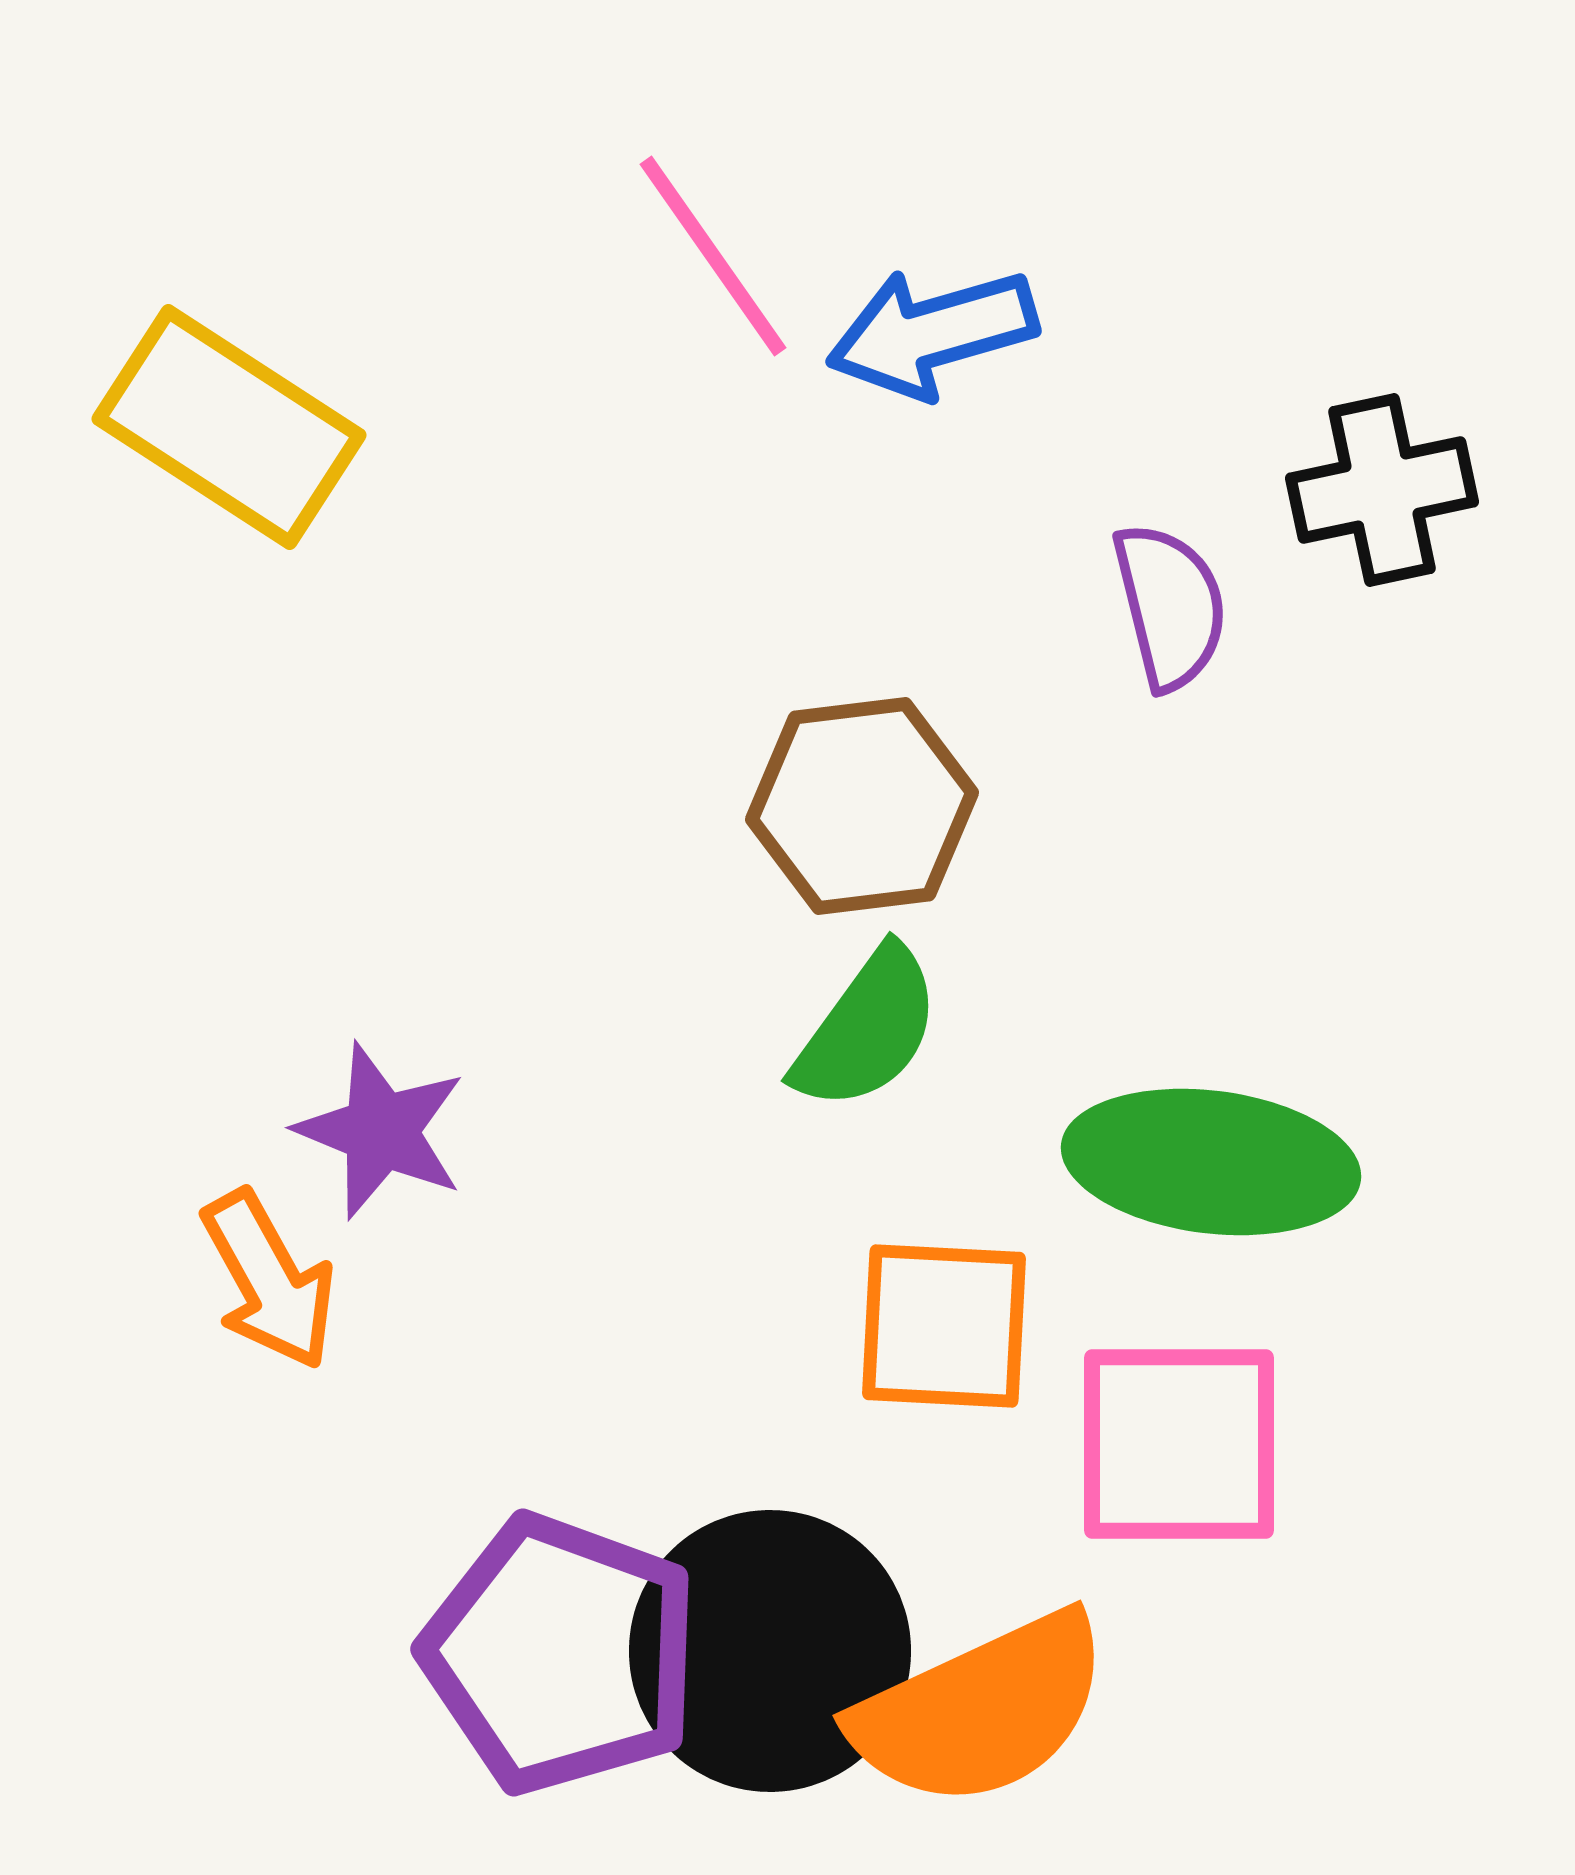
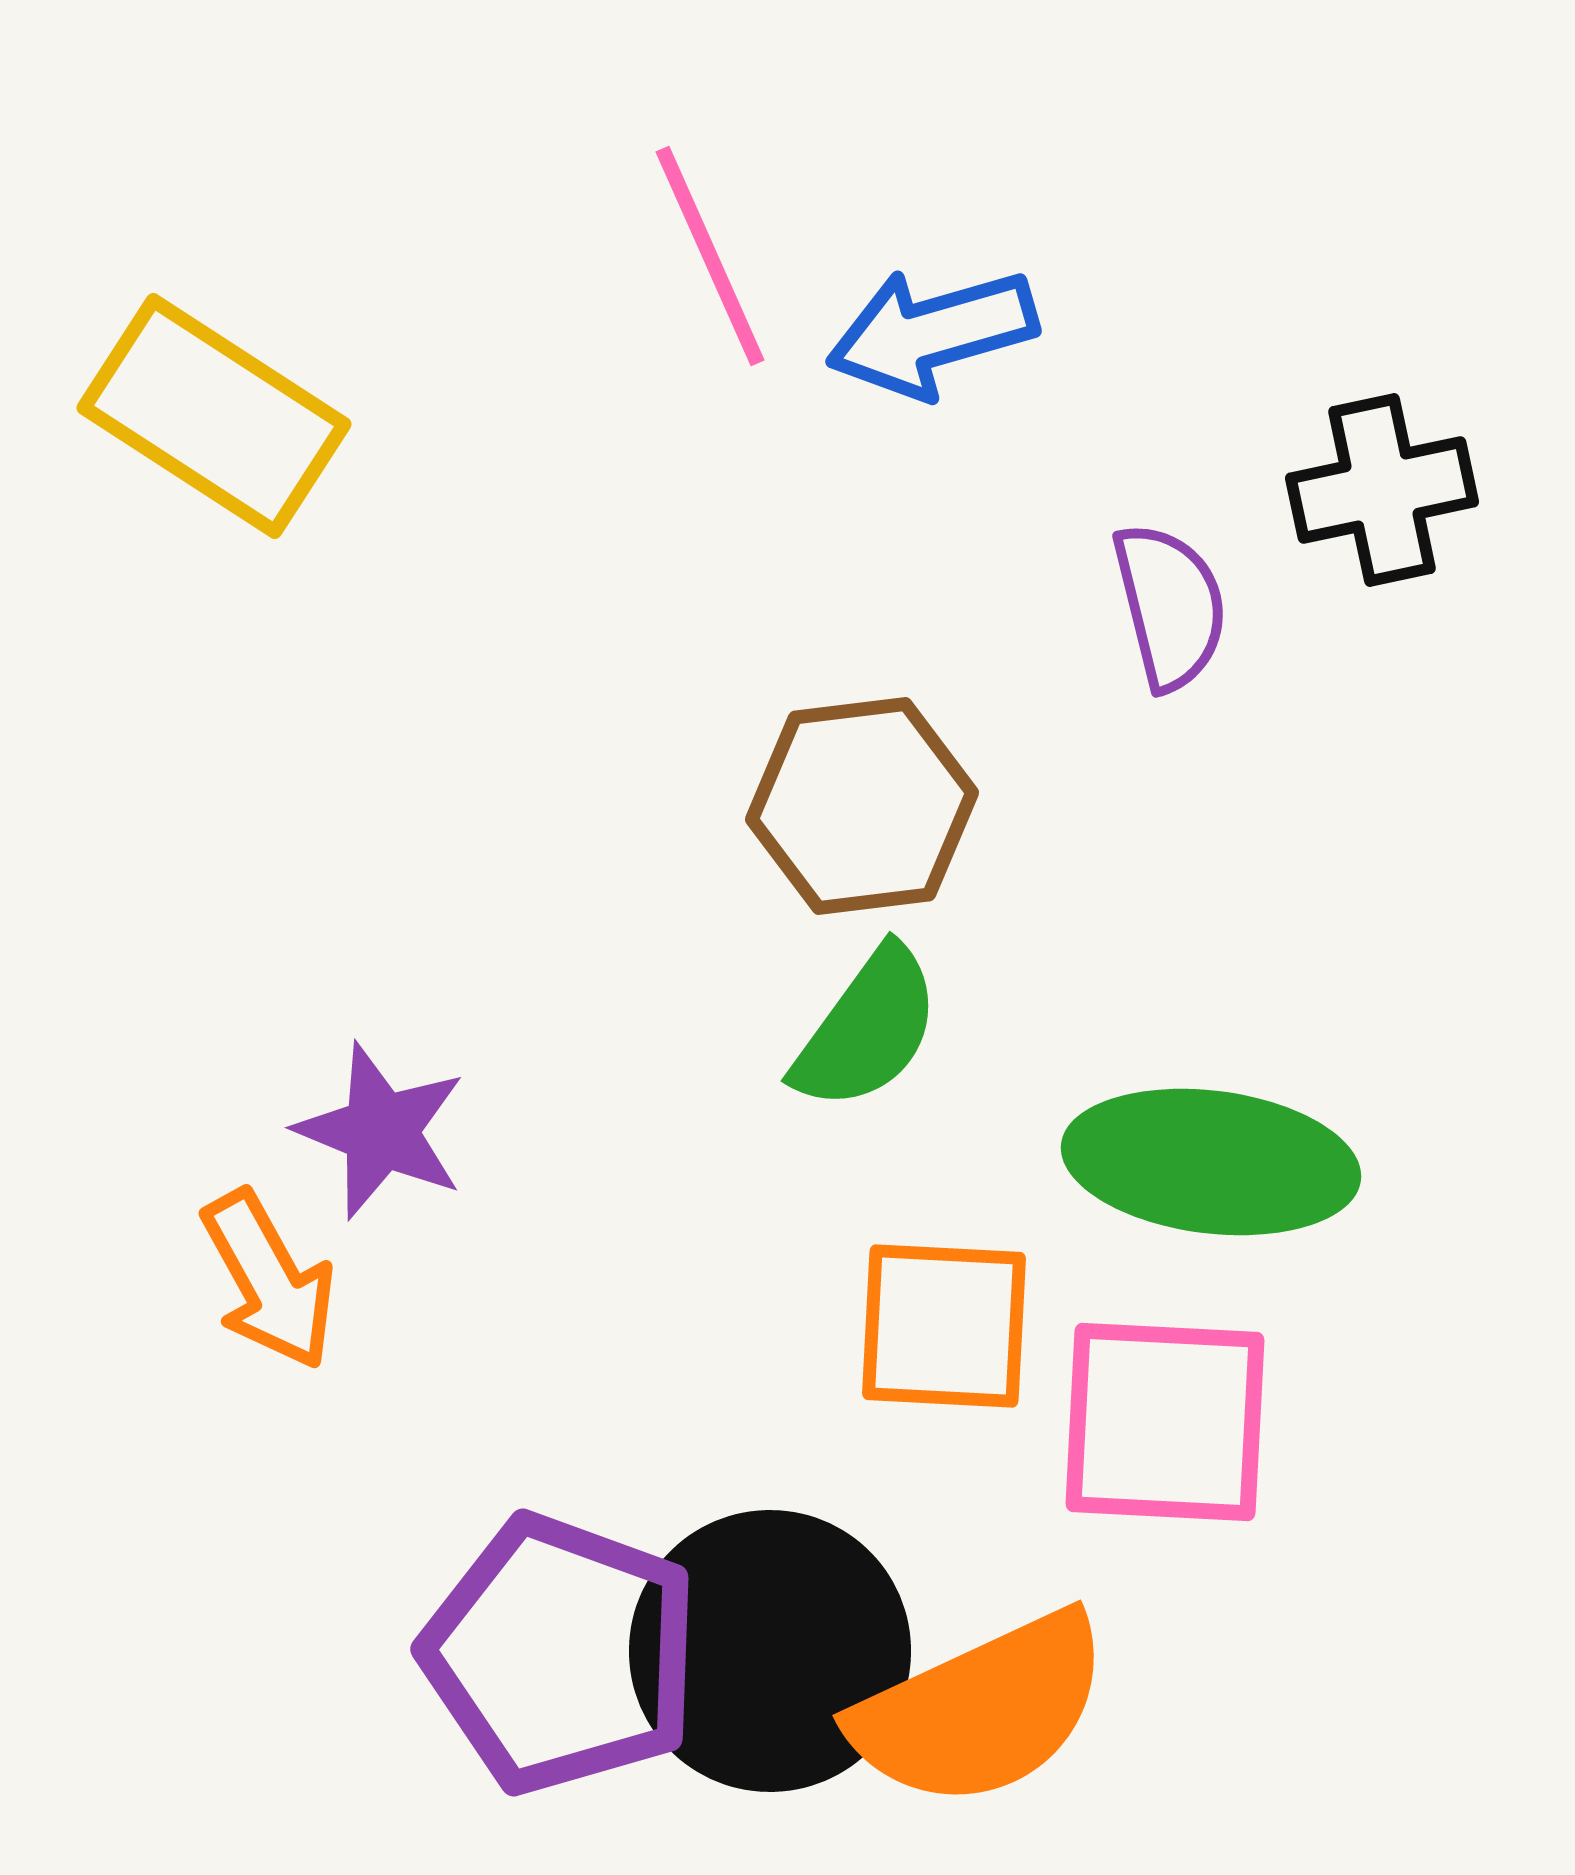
pink line: moved 3 px left; rotated 11 degrees clockwise
yellow rectangle: moved 15 px left, 11 px up
pink square: moved 14 px left, 22 px up; rotated 3 degrees clockwise
